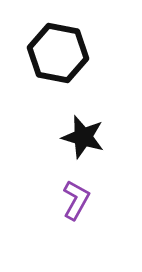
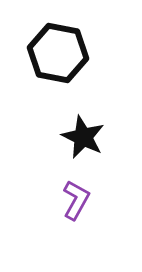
black star: rotated 9 degrees clockwise
